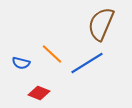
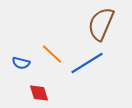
red diamond: rotated 50 degrees clockwise
